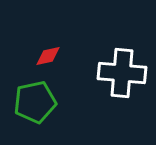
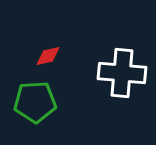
green pentagon: rotated 9 degrees clockwise
